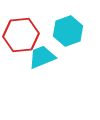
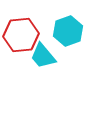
cyan trapezoid: moved 1 px right, 1 px up; rotated 108 degrees counterclockwise
